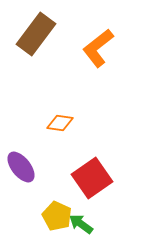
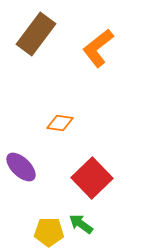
purple ellipse: rotated 8 degrees counterclockwise
red square: rotated 9 degrees counterclockwise
yellow pentagon: moved 8 px left, 16 px down; rotated 24 degrees counterclockwise
